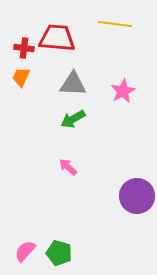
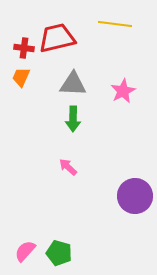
red trapezoid: rotated 18 degrees counterclockwise
green arrow: rotated 60 degrees counterclockwise
purple circle: moved 2 px left
